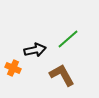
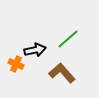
orange cross: moved 3 px right, 4 px up
brown L-shape: moved 2 px up; rotated 12 degrees counterclockwise
